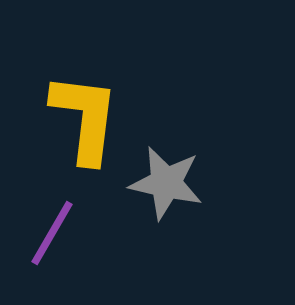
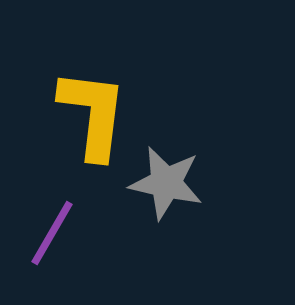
yellow L-shape: moved 8 px right, 4 px up
